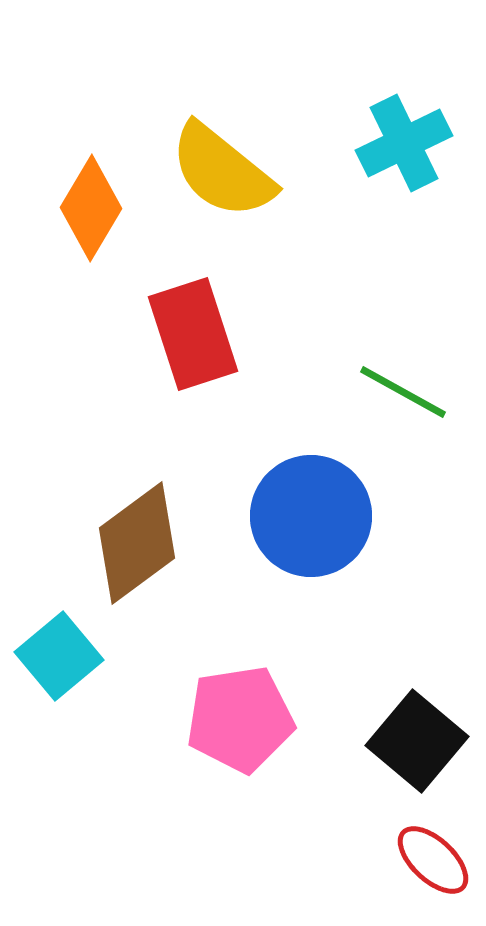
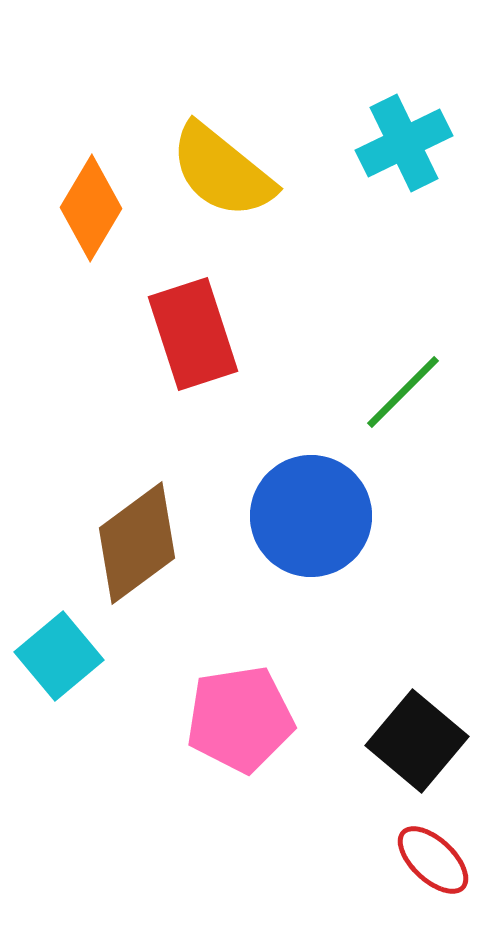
green line: rotated 74 degrees counterclockwise
